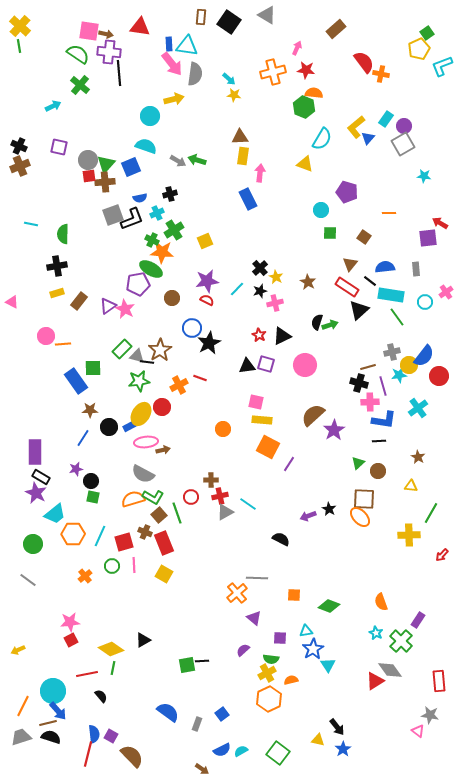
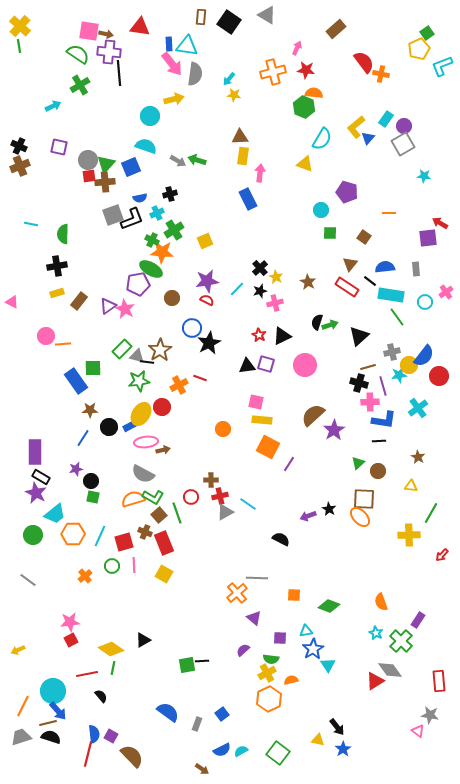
cyan arrow at (229, 79): rotated 88 degrees clockwise
green cross at (80, 85): rotated 18 degrees clockwise
black triangle at (359, 310): moved 26 px down
green circle at (33, 544): moved 9 px up
